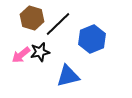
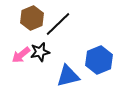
brown hexagon: rotated 20 degrees clockwise
blue hexagon: moved 7 px right, 21 px down
